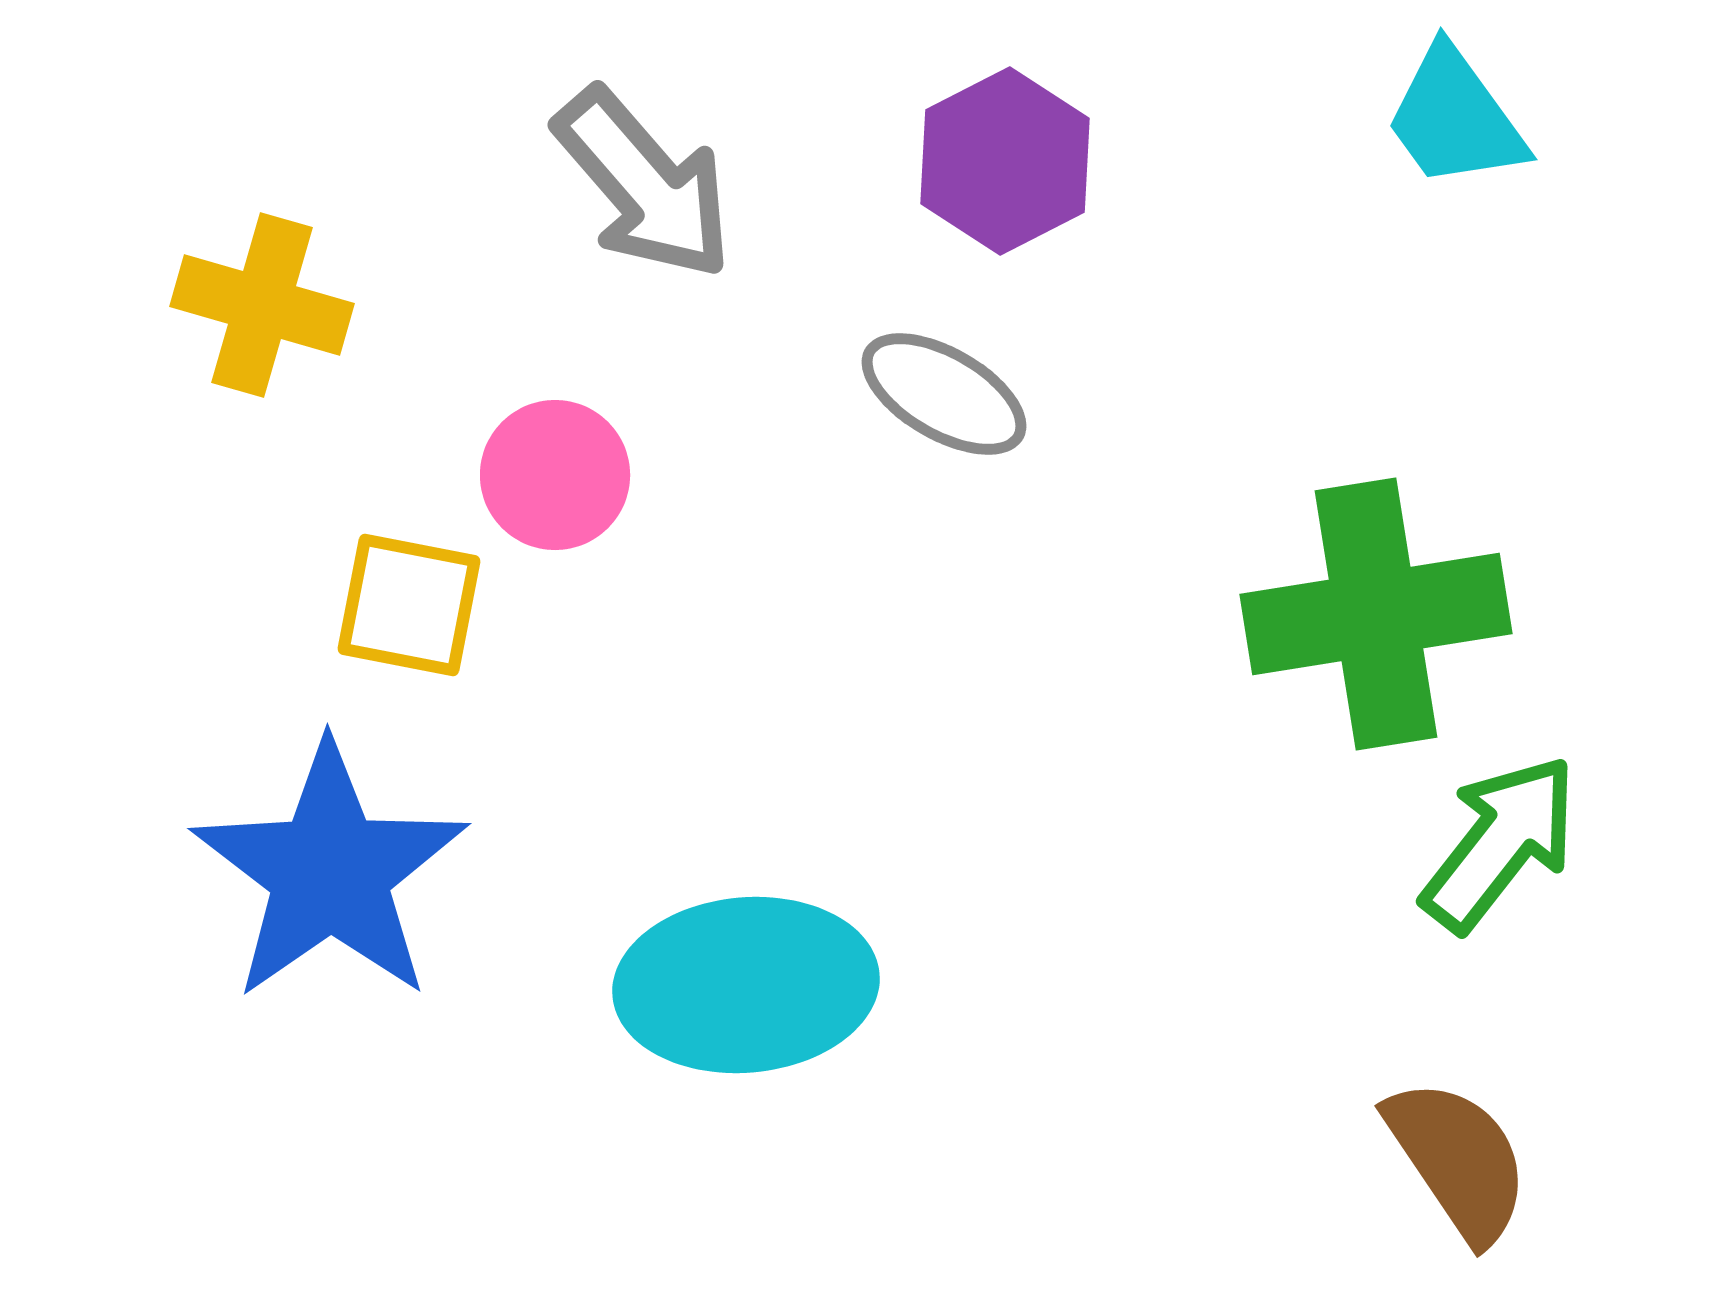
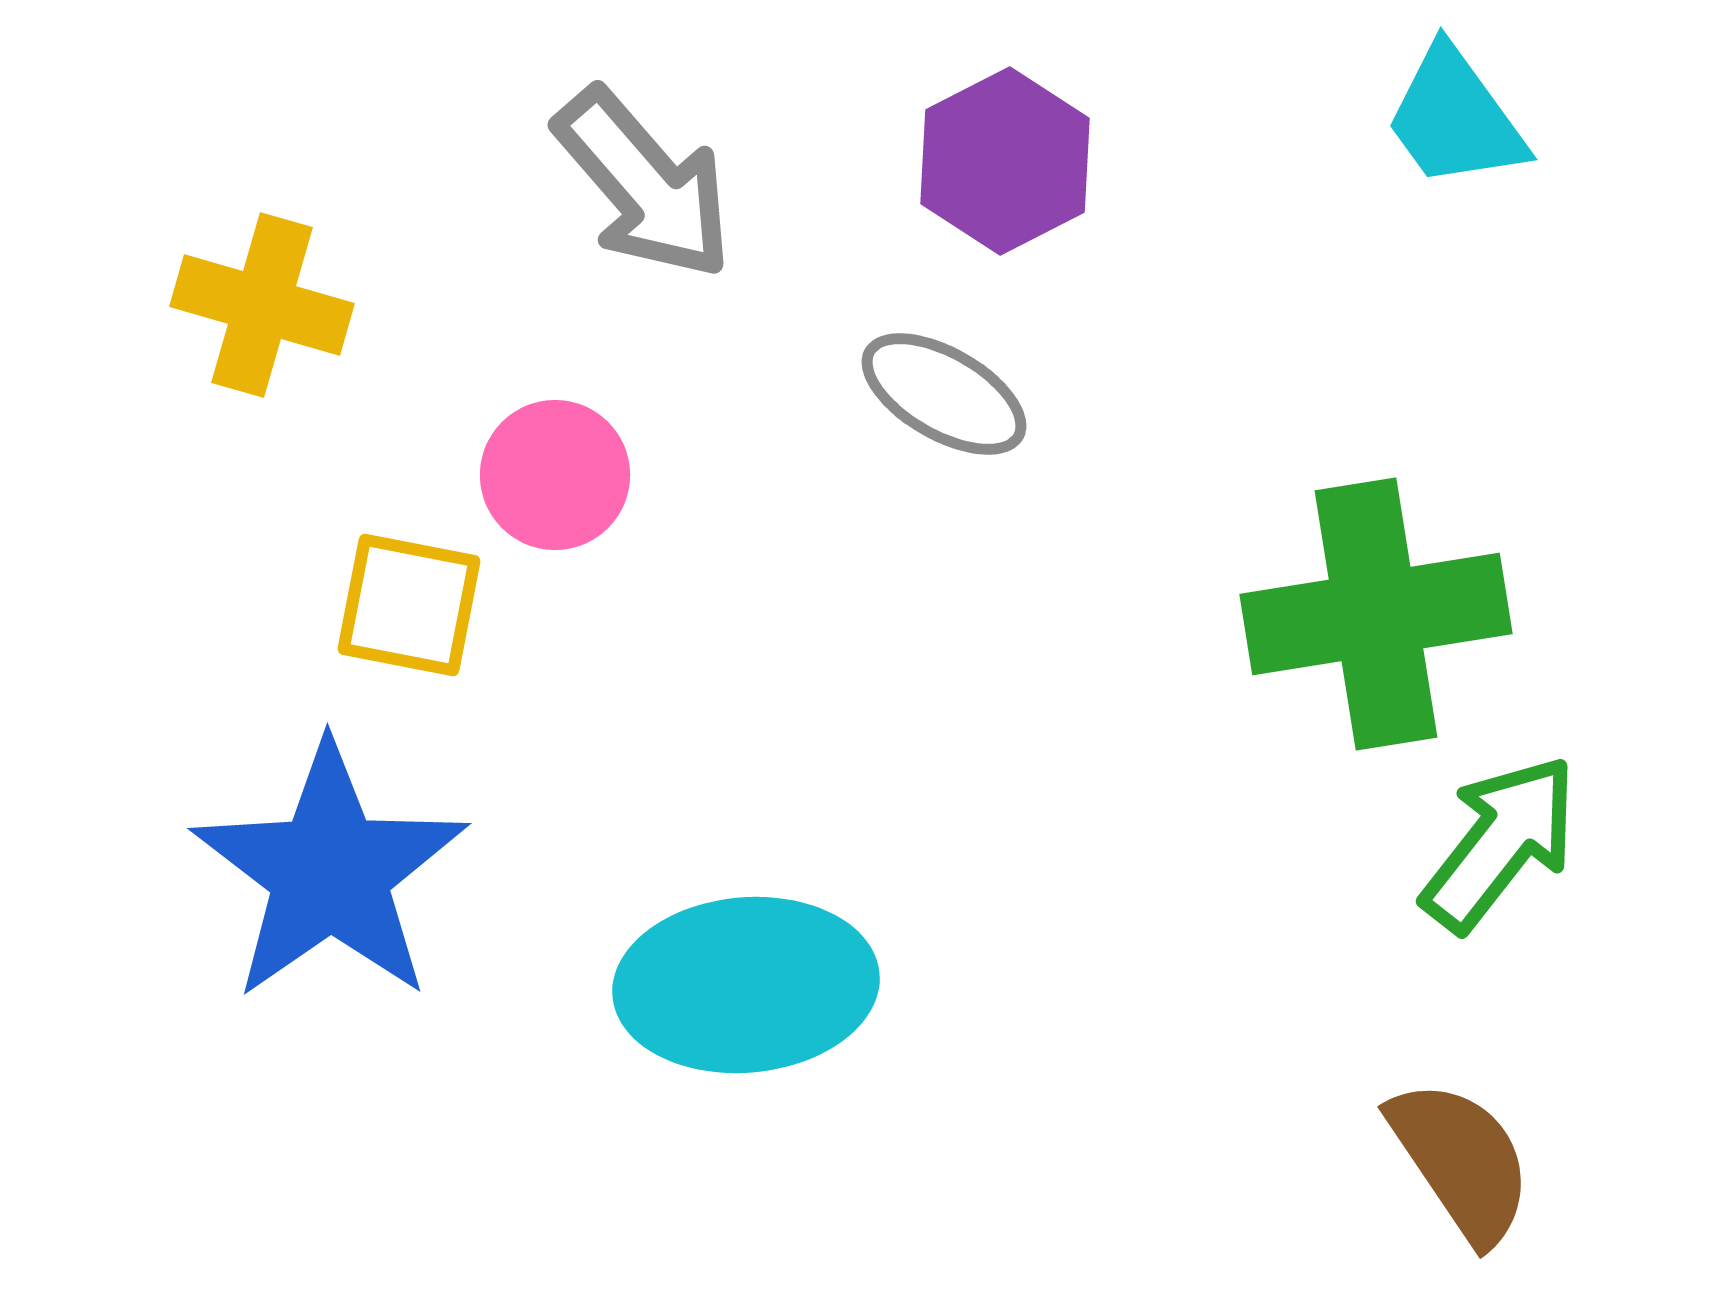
brown semicircle: moved 3 px right, 1 px down
